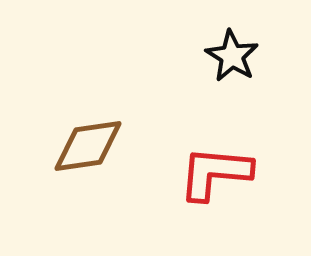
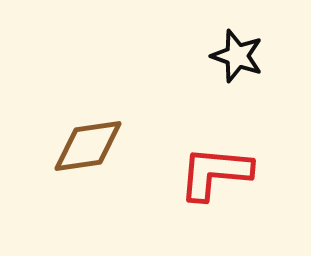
black star: moved 5 px right; rotated 12 degrees counterclockwise
